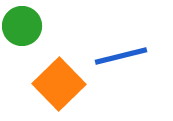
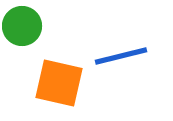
orange square: moved 1 px up; rotated 33 degrees counterclockwise
